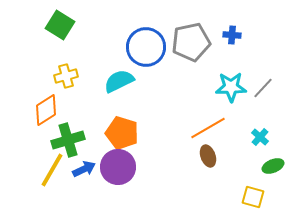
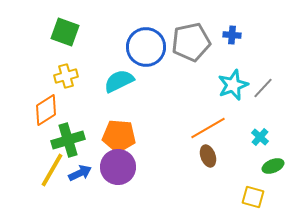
green square: moved 5 px right, 7 px down; rotated 12 degrees counterclockwise
cyan star: moved 2 px right, 2 px up; rotated 20 degrees counterclockwise
orange pentagon: moved 3 px left, 3 px down; rotated 12 degrees counterclockwise
blue arrow: moved 4 px left, 4 px down
